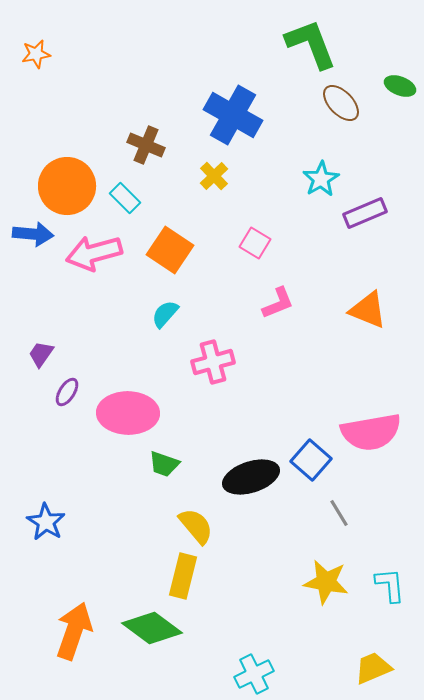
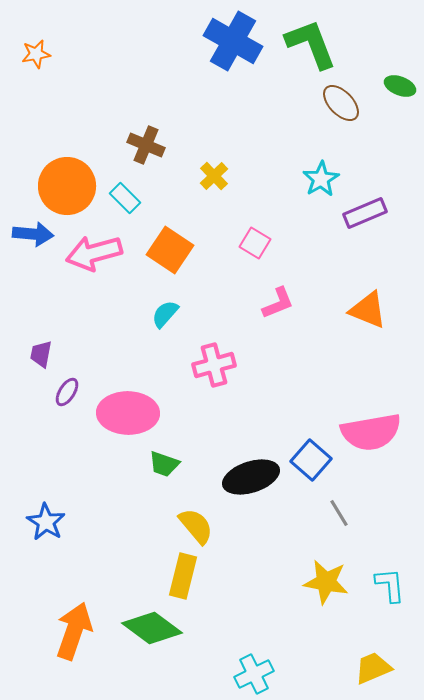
blue cross: moved 74 px up
purple trapezoid: rotated 24 degrees counterclockwise
pink cross: moved 1 px right, 3 px down
